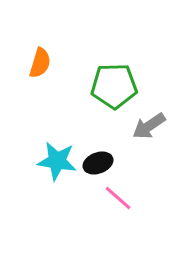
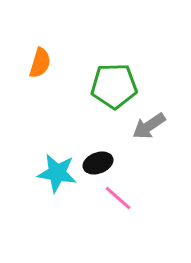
cyan star: moved 12 px down
